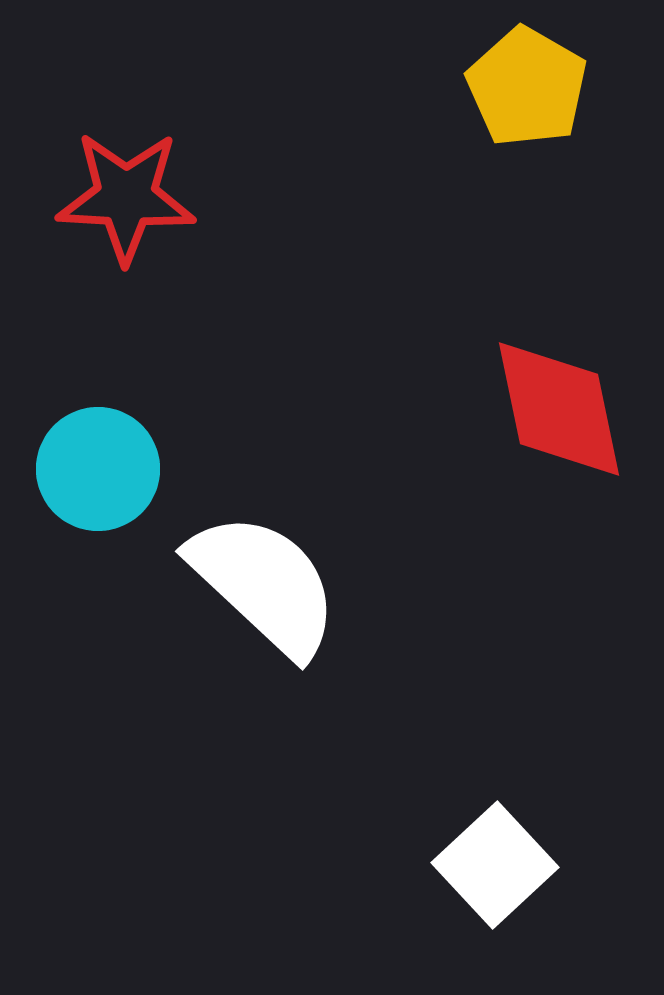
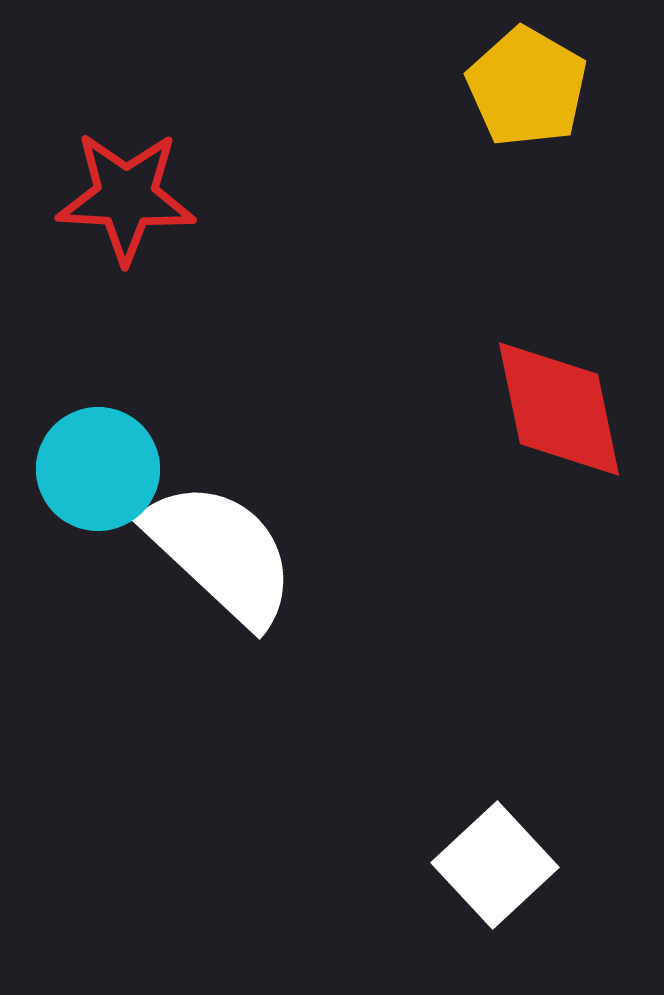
white semicircle: moved 43 px left, 31 px up
